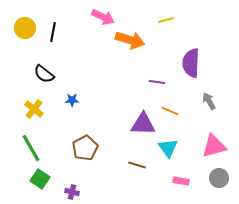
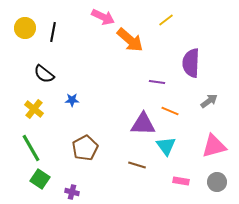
yellow line: rotated 21 degrees counterclockwise
orange arrow: rotated 24 degrees clockwise
gray arrow: rotated 84 degrees clockwise
cyan triangle: moved 2 px left, 2 px up
gray circle: moved 2 px left, 4 px down
